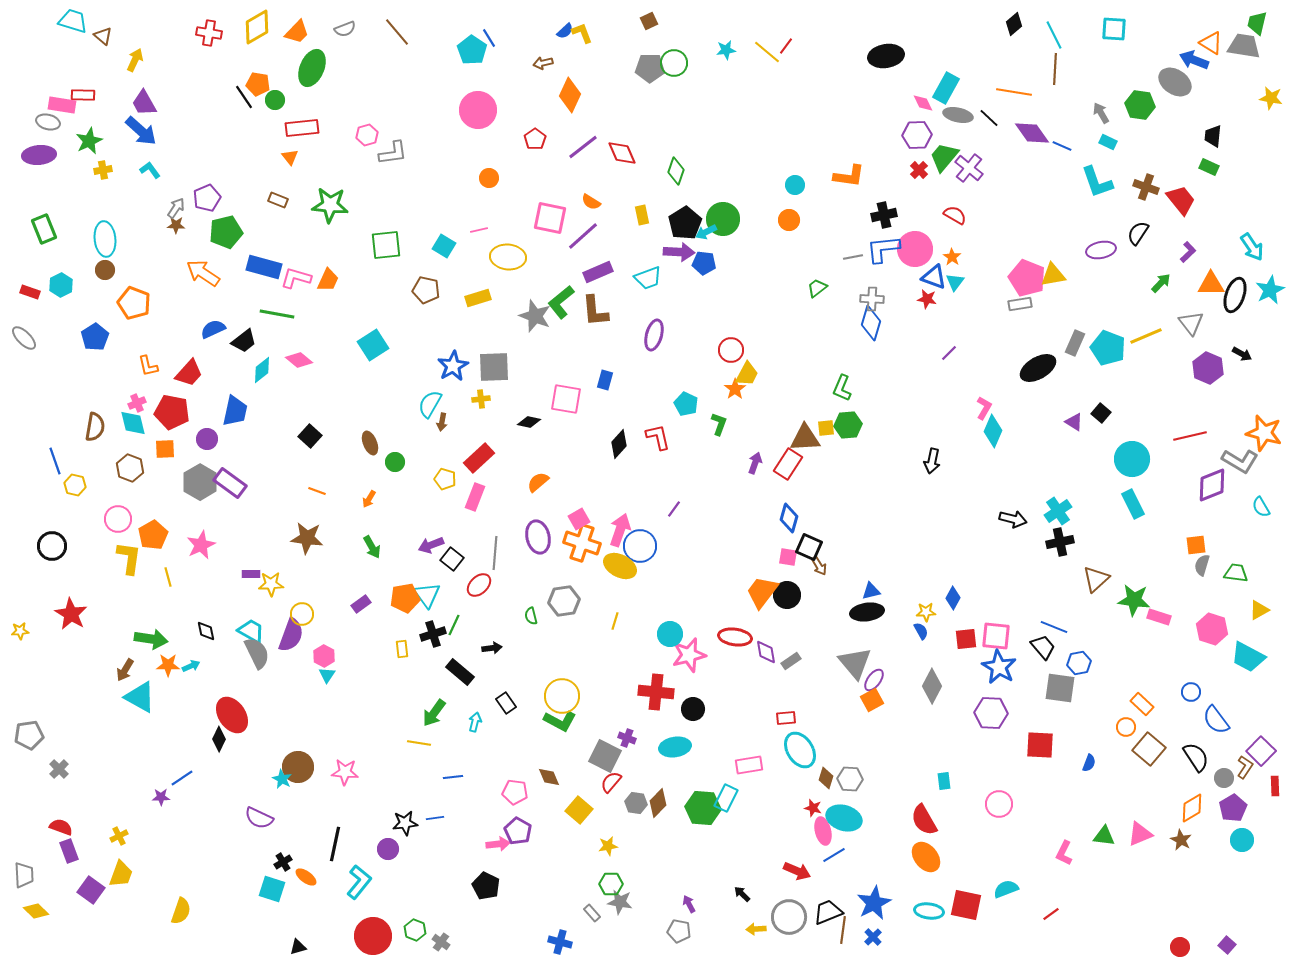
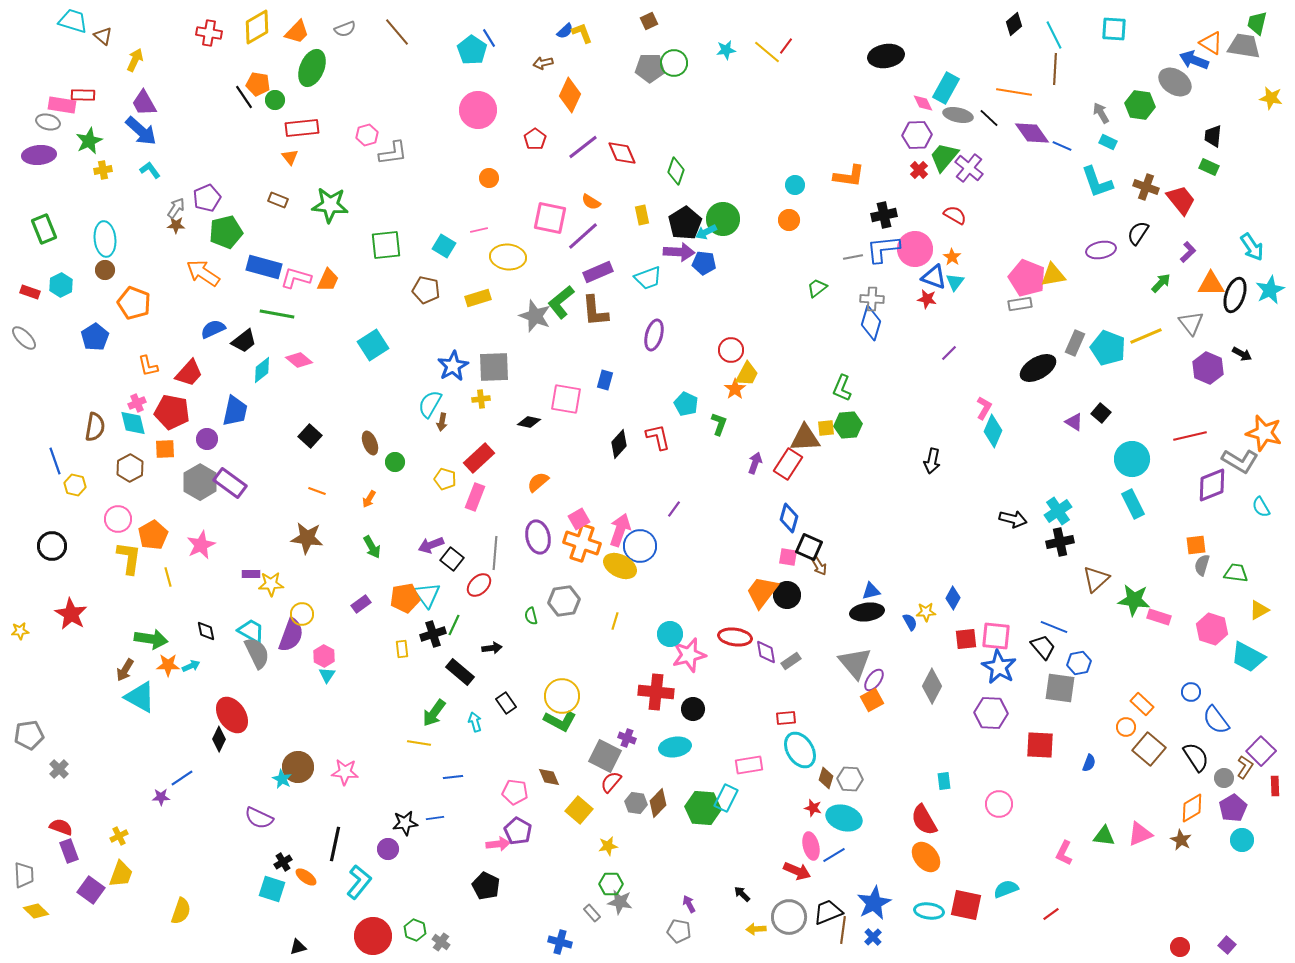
brown hexagon at (130, 468): rotated 12 degrees clockwise
blue semicircle at (921, 631): moved 11 px left, 9 px up
cyan arrow at (475, 722): rotated 30 degrees counterclockwise
pink ellipse at (823, 831): moved 12 px left, 15 px down
